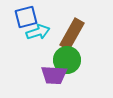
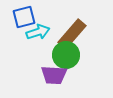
blue square: moved 2 px left
brown rectangle: rotated 12 degrees clockwise
green circle: moved 1 px left, 5 px up
